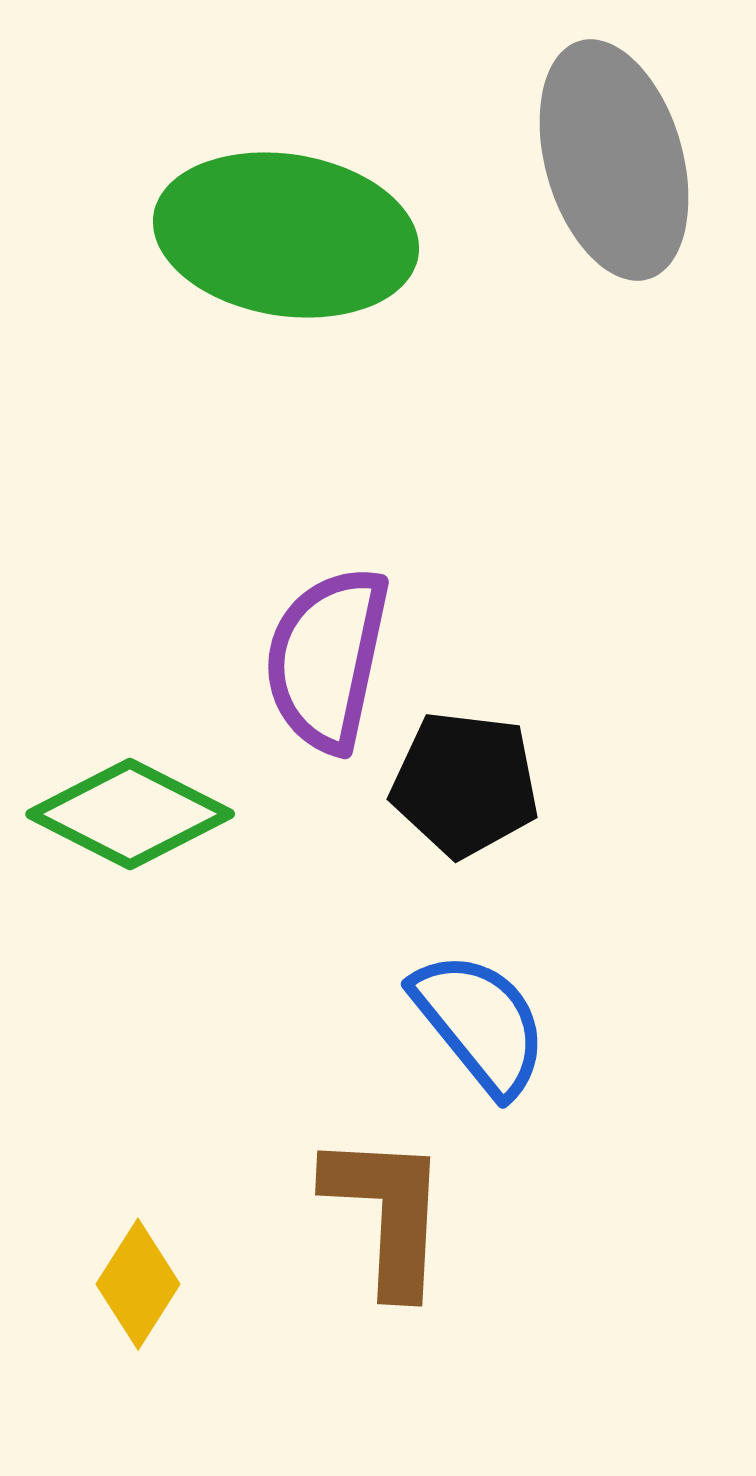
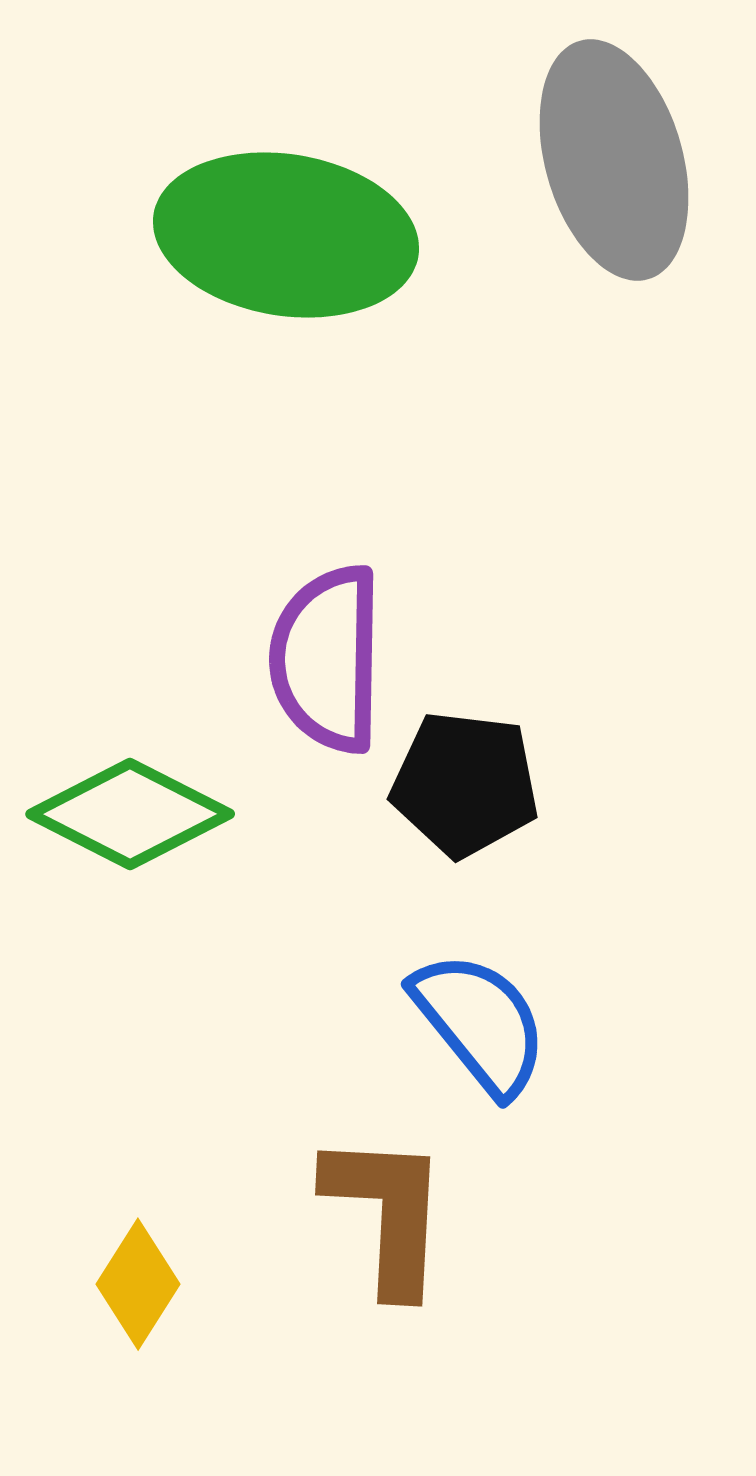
purple semicircle: rotated 11 degrees counterclockwise
